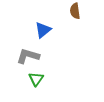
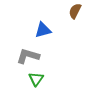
brown semicircle: rotated 35 degrees clockwise
blue triangle: rotated 24 degrees clockwise
